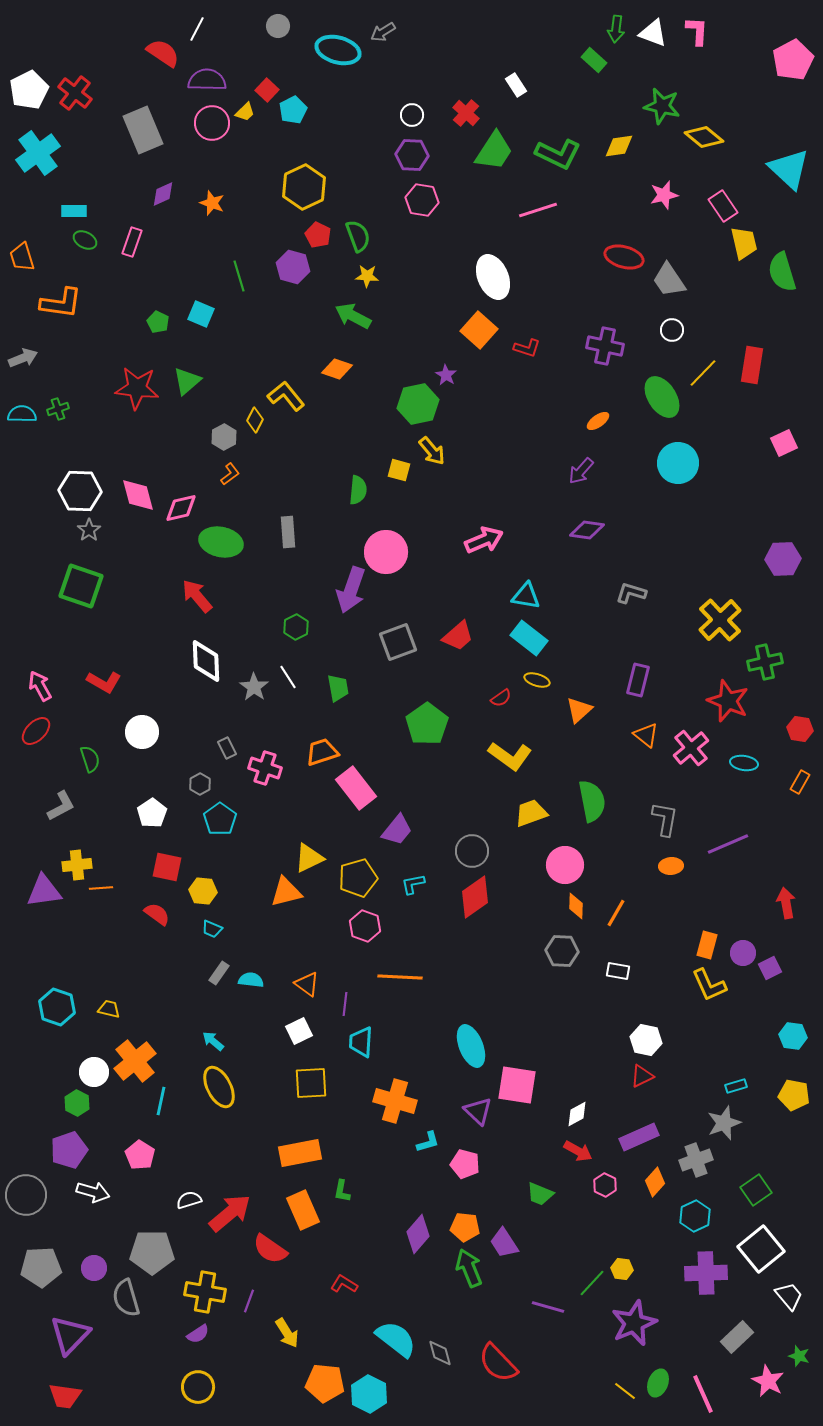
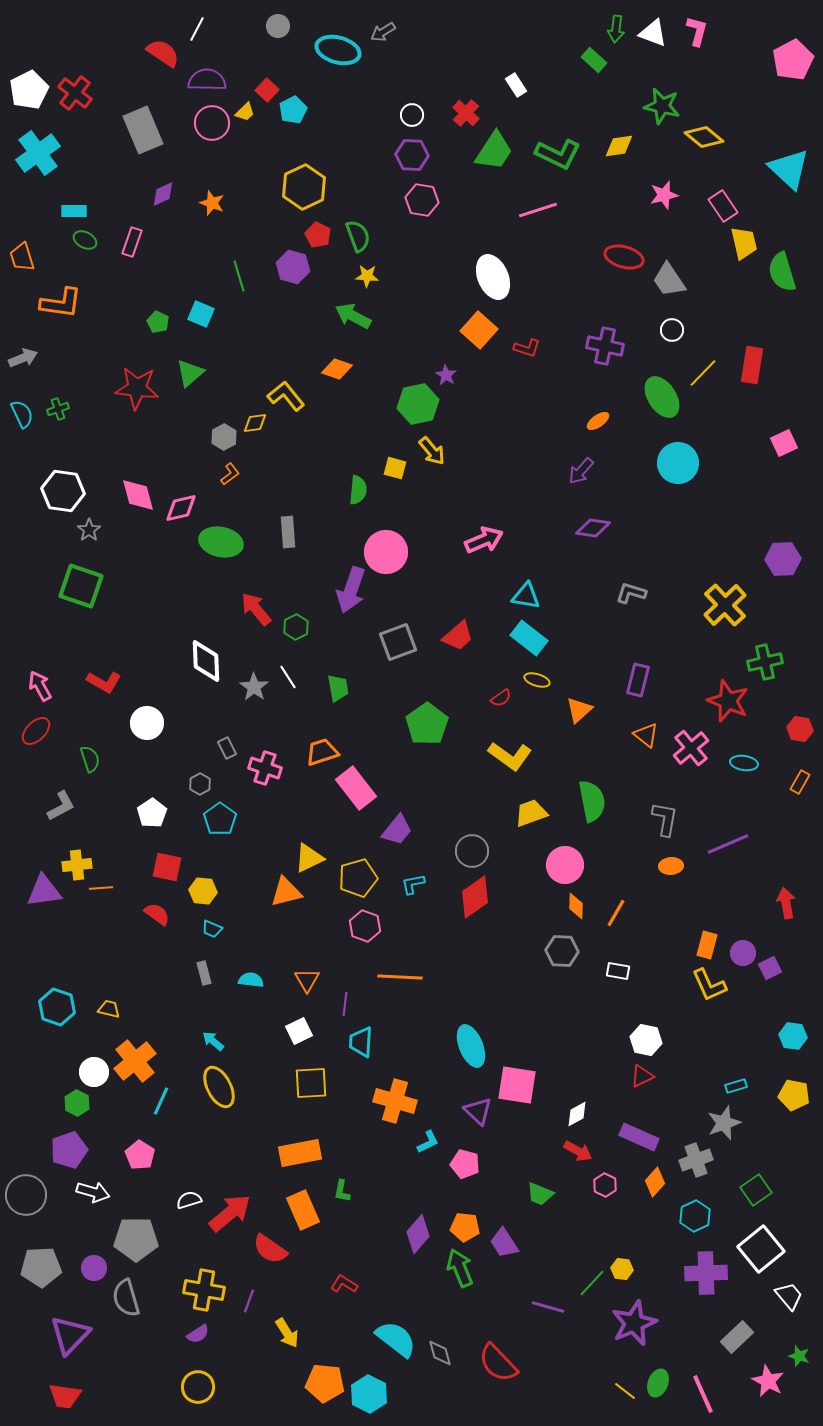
pink L-shape at (697, 31): rotated 12 degrees clockwise
green triangle at (187, 381): moved 3 px right, 8 px up
cyan semicircle at (22, 414): rotated 64 degrees clockwise
yellow diamond at (255, 420): moved 3 px down; rotated 55 degrees clockwise
yellow square at (399, 470): moved 4 px left, 2 px up
white hexagon at (80, 491): moved 17 px left; rotated 6 degrees clockwise
purple diamond at (587, 530): moved 6 px right, 2 px up
red arrow at (197, 596): moved 59 px right, 13 px down
yellow cross at (720, 620): moved 5 px right, 15 px up
white circle at (142, 732): moved 5 px right, 9 px up
gray rectangle at (219, 973): moved 15 px left; rotated 50 degrees counterclockwise
orange triangle at (307, 984): moved 4 px up; rotated 24 degrees clockwise
cyan line at (161, 1101): rotated 12 degrees clockwise
purple rectangle at (639, 1137): rotated 48 degrees clockwise
cyan L-shape at (428, 1142): rotated 10 degrees counterclockwise
gray pentagon at (152, 1252): moved 16 px left, 13 px up
green arrow at (469, 1268): moved 9 px left
yellow cross at (205, 1292): moved 1 px left, 2 px up
